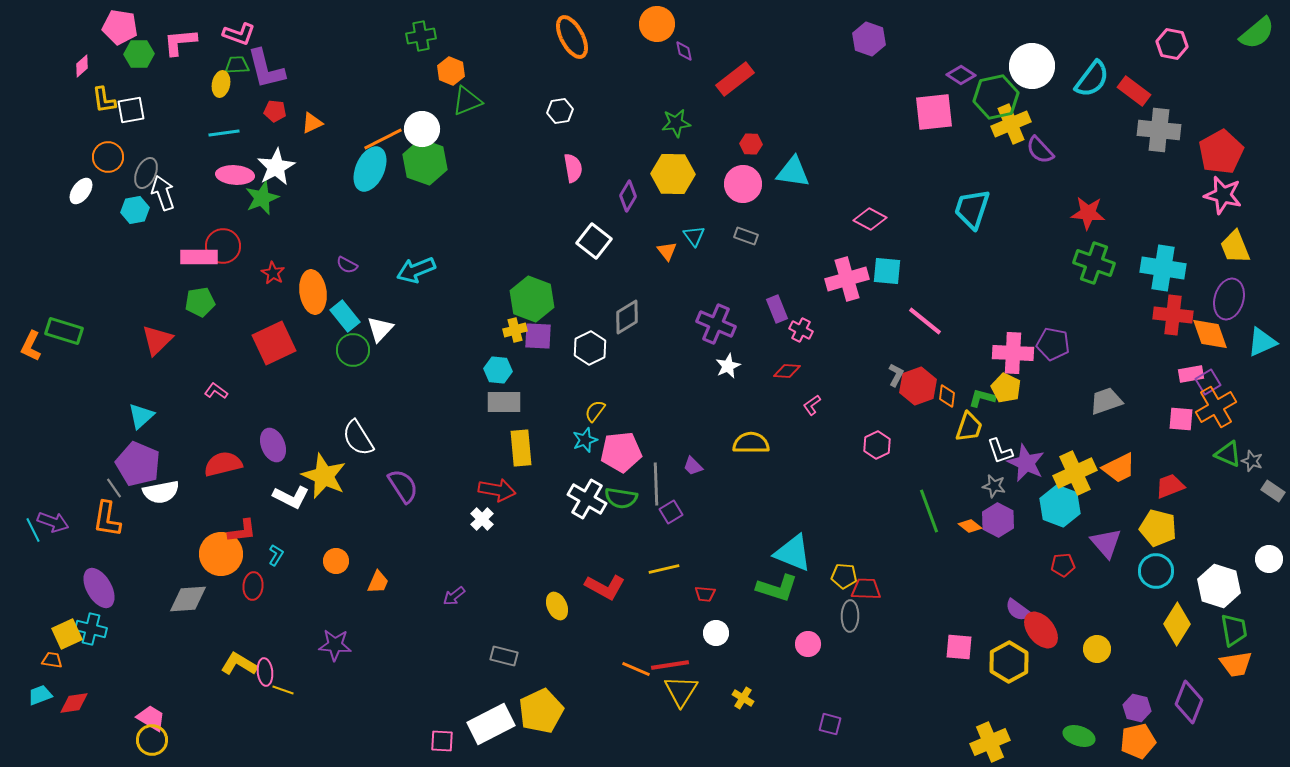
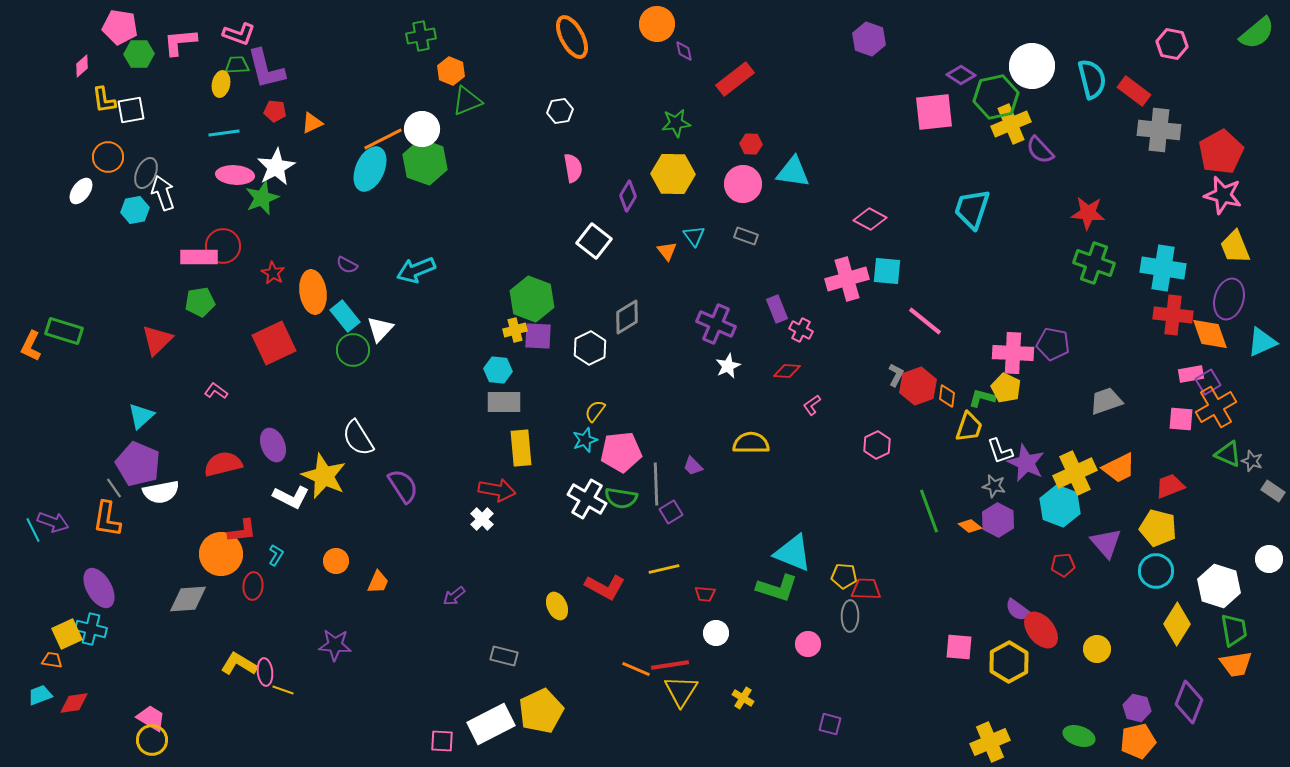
cyan semicircle at (1092, 79): rotated 51 degrees counterclockwise
